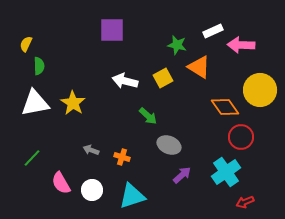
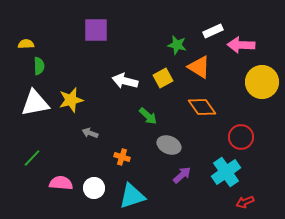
purple square: moved 16 px left
yellow semicircle: rotated 63 degrees clockwise
yellow circle: moved 2 px right, 8 px up
yellow star: moved 2 px left, 3 px up; rotated 25 degrees clockwise
orange diamond: moved 23 px left
gray arrow: moved 1 px left, 17 px up
pink semicircle: rotated 125 degrees clockwise
white circle: moved 2 px right, 2 px up
